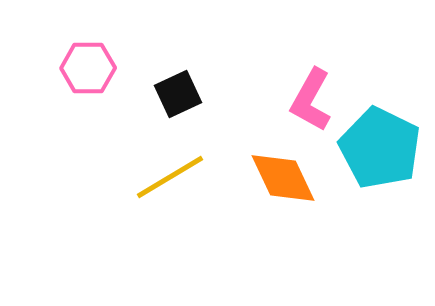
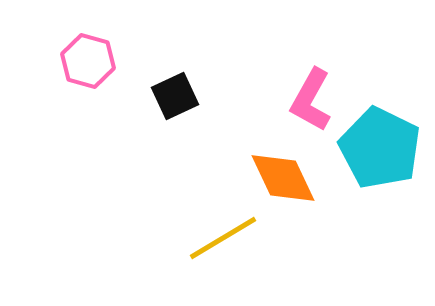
pink hexagon: moved 7 px up; rotated 16 degrees clockwise
black square: moved 3 px left, 2 px down
yellow line: moved 53 px right, 61 px down
